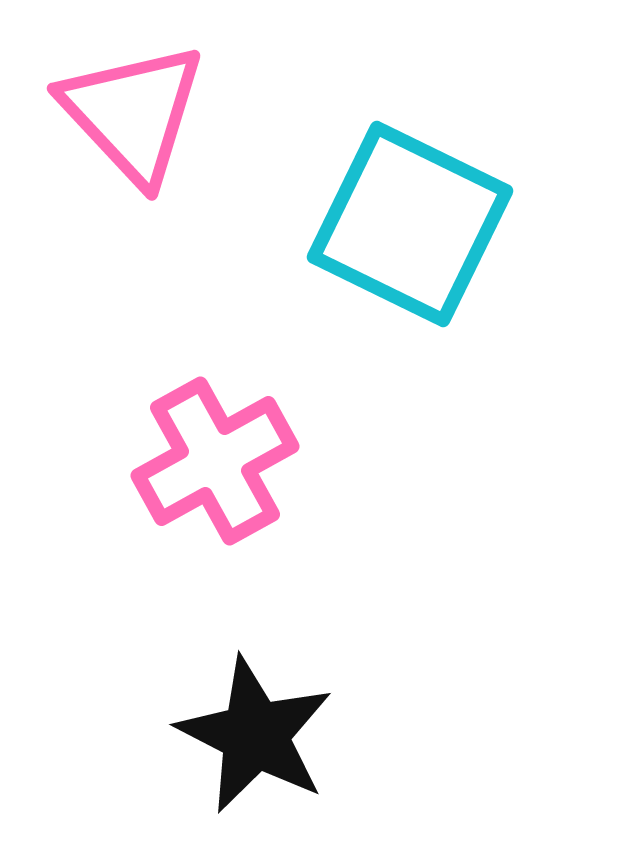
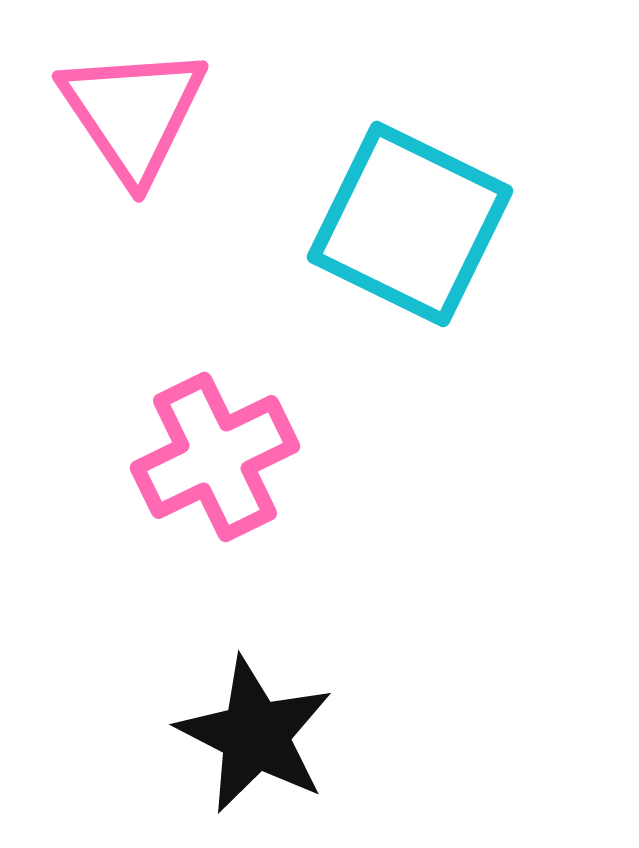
pink triangle: rotated 9 degrees clockwise
pink cross: moved 4 px up; rotated 3 degrees clockwise
